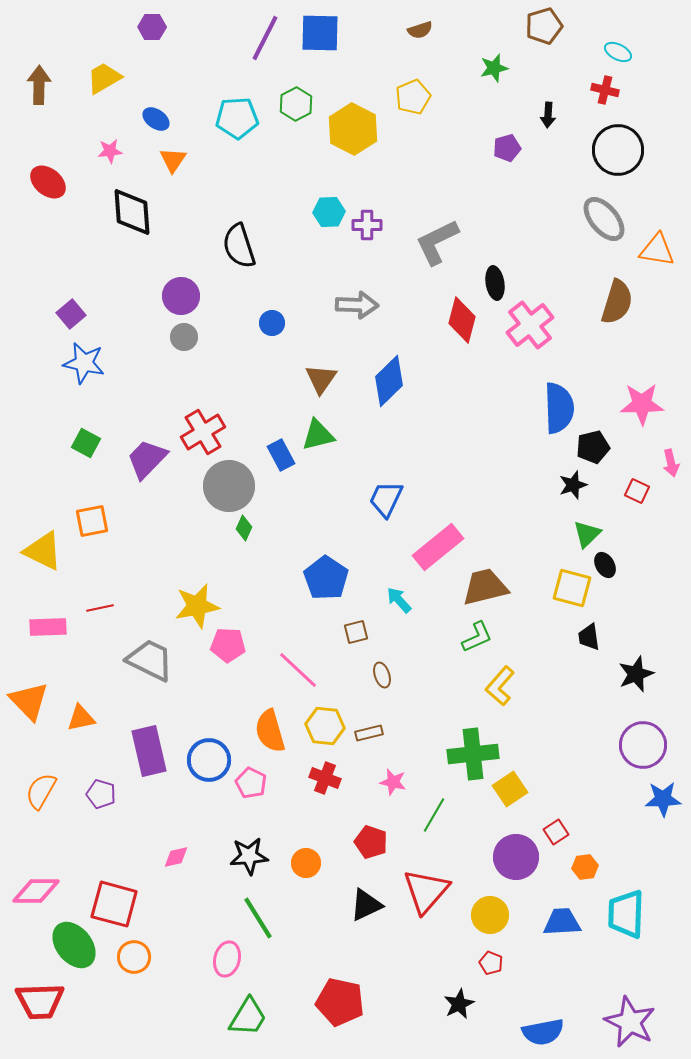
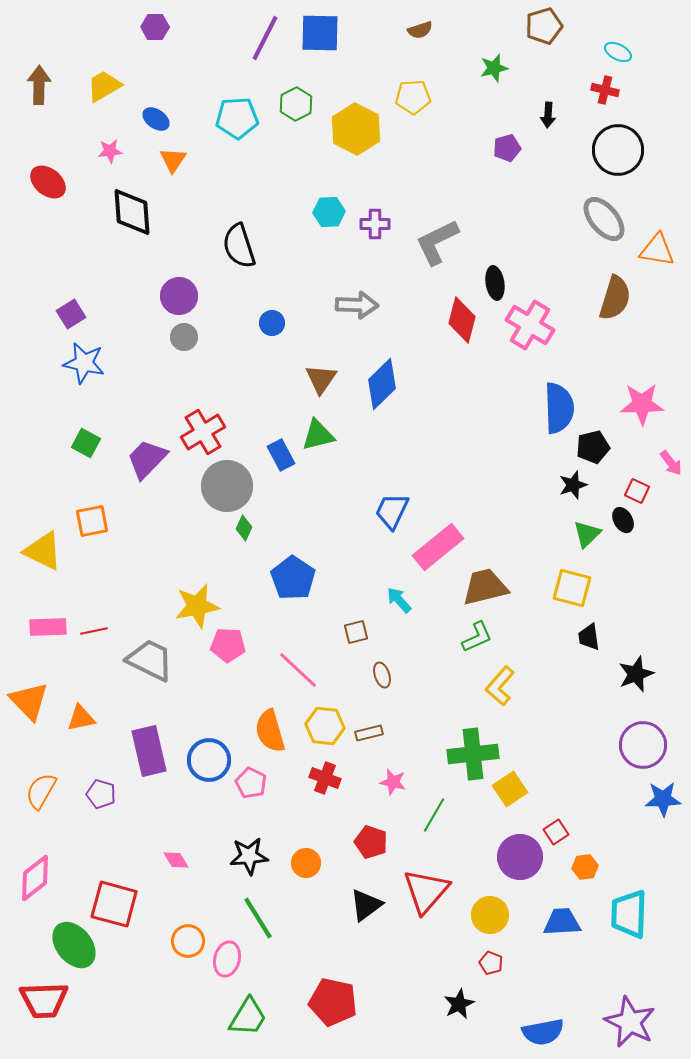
purple hexagon at (152, 27): moved 3 px right
yellow trapezoid at (104, 78): moved 8 px down
yellow pentagon at (413, 97): rotated 20 degrees clockwise
yellow hexagon at (353, 129): moved 3 px right
purple cross at (367, 225): moved 8 px right, 1 px up
purple circle at (181, 296): moved 2 px left
brown semicircle at (617, 302): moved 2 px left, 4 px up
purple square at (71, 314): rotated 8 degrees clockwise
pink cross at (530, 325): rotated 21 degrees counterclockwise
blue diamond at (389, 381): moved 7 px left, 3 px down
pink arrow at (671, 463): rotated 24 degrees counterclockwise
gray circle at (229, 486): moved 2 px left
blue trapezoid at (386, 499): moved 6 px right, 12 px down
black ellipse at (605, 565): moved 18 px right, 45 px up
blue pentagon at (326, 578): moved 33 px left
red line at (100, 608): moved 6 px left, 23 px down
pink diamond at (176, 857): moved 3 px down; rotated 72 degrees clockwise
purple circle at (516, 857): moved 4 px right
pink diamond at (36, 891): moved 1 px left, 13 px up; rotated 39 degrees counterclockwise
black triangle at (366, 905): rotated 12 degrees counterclockwise
cyan trapezoid at (626, 914): moved 3 px right
orange circle at (134, 957): moved 54 px right, 16 px up
red trapezoid at (40, 1001): moved 4 px right, 1 px up
red pentagon at (340, 1002): moved 7 px left
